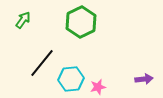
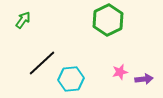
green hexagon: moved 27 px right, 2 px up
black line: rotated 8 degrees clockwise
pink star: moved 22 px right, 15 px up
